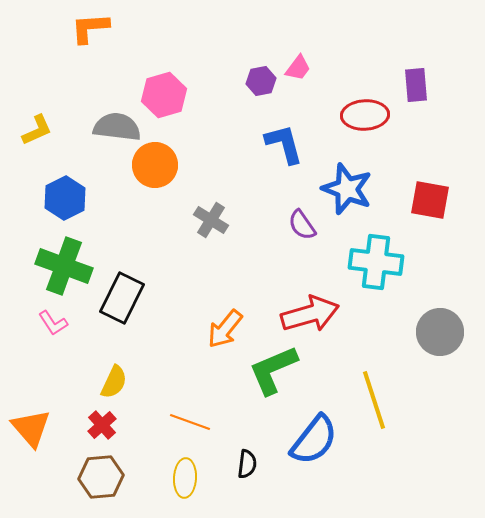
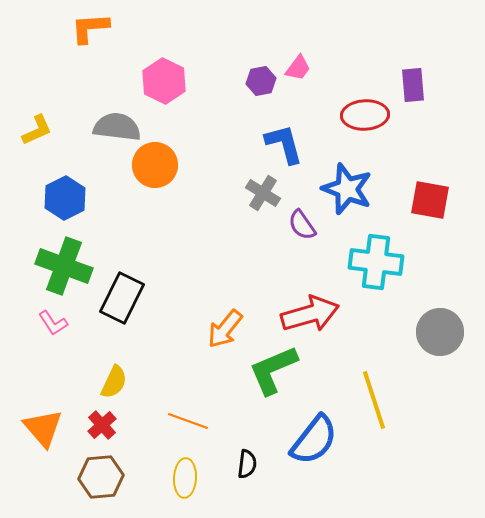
purple rectangle: moved 3 px left
pink hexagon: moved 14 px up; rotated 18 degrees counterclockwise
gray cross: moved 52 px right, 27 px up
orange line: moved 2 px left, 1 px up
orange triangle: moved 12 px right
